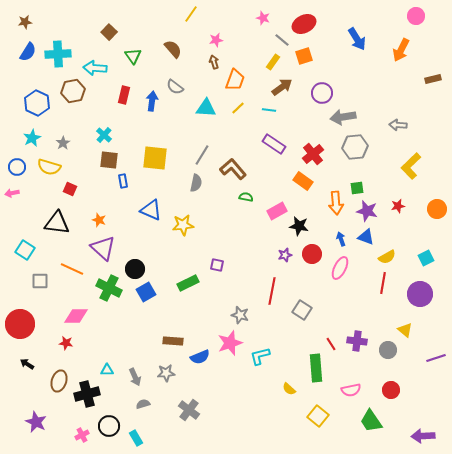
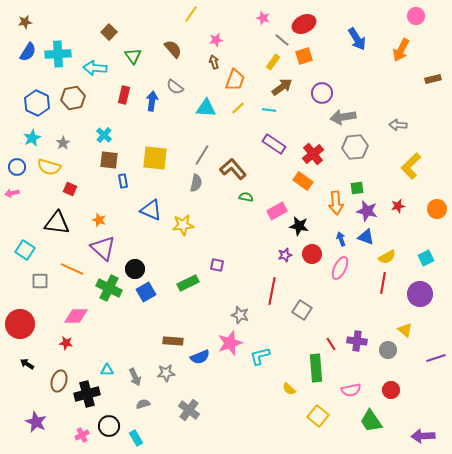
brown hexagon at (73, 91): moved 7 px down
